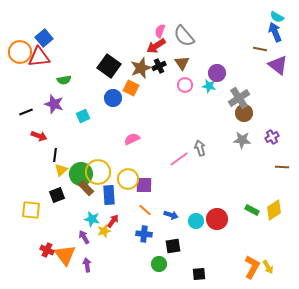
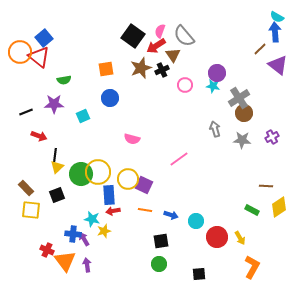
blue arrow at (275, 32): rotated 18 degrees clockwise
brown line at (260, 49): rotated 56 degrees counterclockwise
red triangle at (39, 57): rotated 45 degrees clockwise
brown triangle at (182, 63): moved 9 px left, 8 px up
black square at (109, 66): moved 24 px right, 30 px up
black cross at (159, 66): moved 3 px right, 4 px down
cyan star at (209, 86): moved 4 px right
orange square at (131, 88): moved 25 px left, 19 px up; rotated 35 degrees counterclockwise
blue circle at (113, 98): moved 3 px left
purple star at (54, 104): rotated 18 degrees counterclockwise
pink semicircle at (132, 139): rotated 140 degrees counterclockwise
gray arrow at (200, 148): moved 15 px right, 19 px up
brown line at (282, 167): moved 16 px left, 19 px down
yellow triangle at (61, 170): moved 4 px left, 3 px up
purple square at (144, 185): rotated 24 degrees clockwise
brown rectangle at (86, 188): moved 60 px left
orange line at (145, 210): rotated 32 degrees counterclockwise
yellow diamond at (274, 210): moved 5 px right, 3 px up
red circle at (217, 219): moved 18 px down
red arrow at (113, 221): moved 10 px up; rotated 136 degrees counterclockwise
blue cross at (144, 234): moved 71 px left
purple arrow at (84, 237): moved 2 px down
black square at (173, 246): moved 12 px left, 5 px up
orange triangle at (65, 255): moved 6 px down
yellow arrow at (268, 267): moved 28 px left, 29 px up
